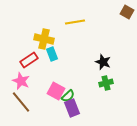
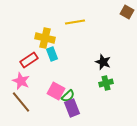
yellow cross: moved 1 px right, 1 px up
